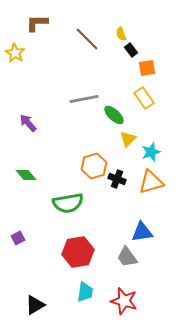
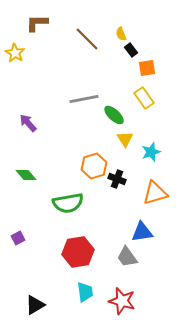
yellow triangle: moved 3 px left; rotated 18 degrees counterclockwise
orange triangle: moved 4 px right, 11 px down
cyan trapezoid: rotated 15 degrees counterclockwise
red star: moved 2 px left
